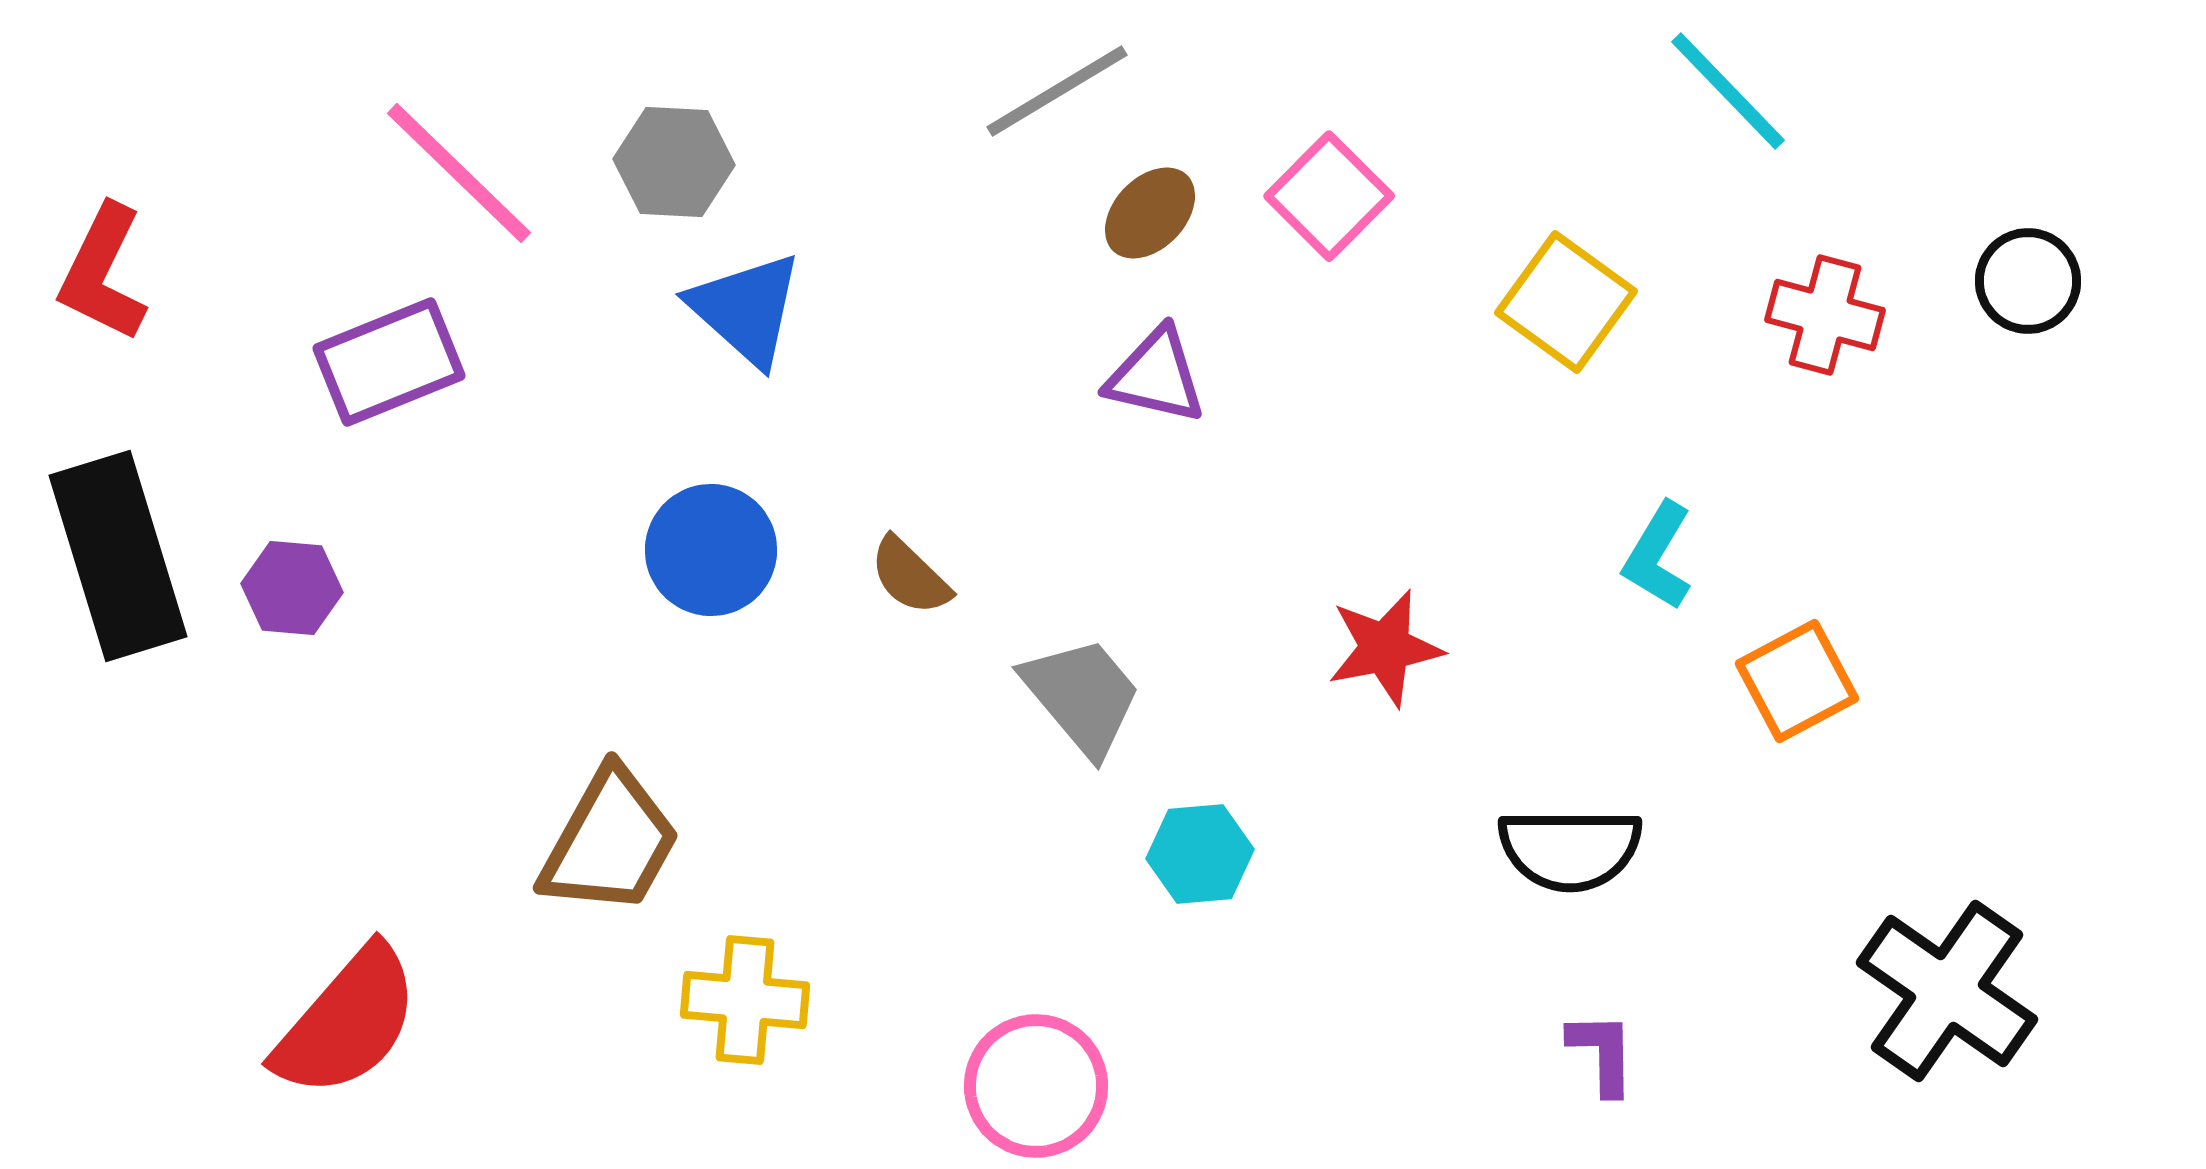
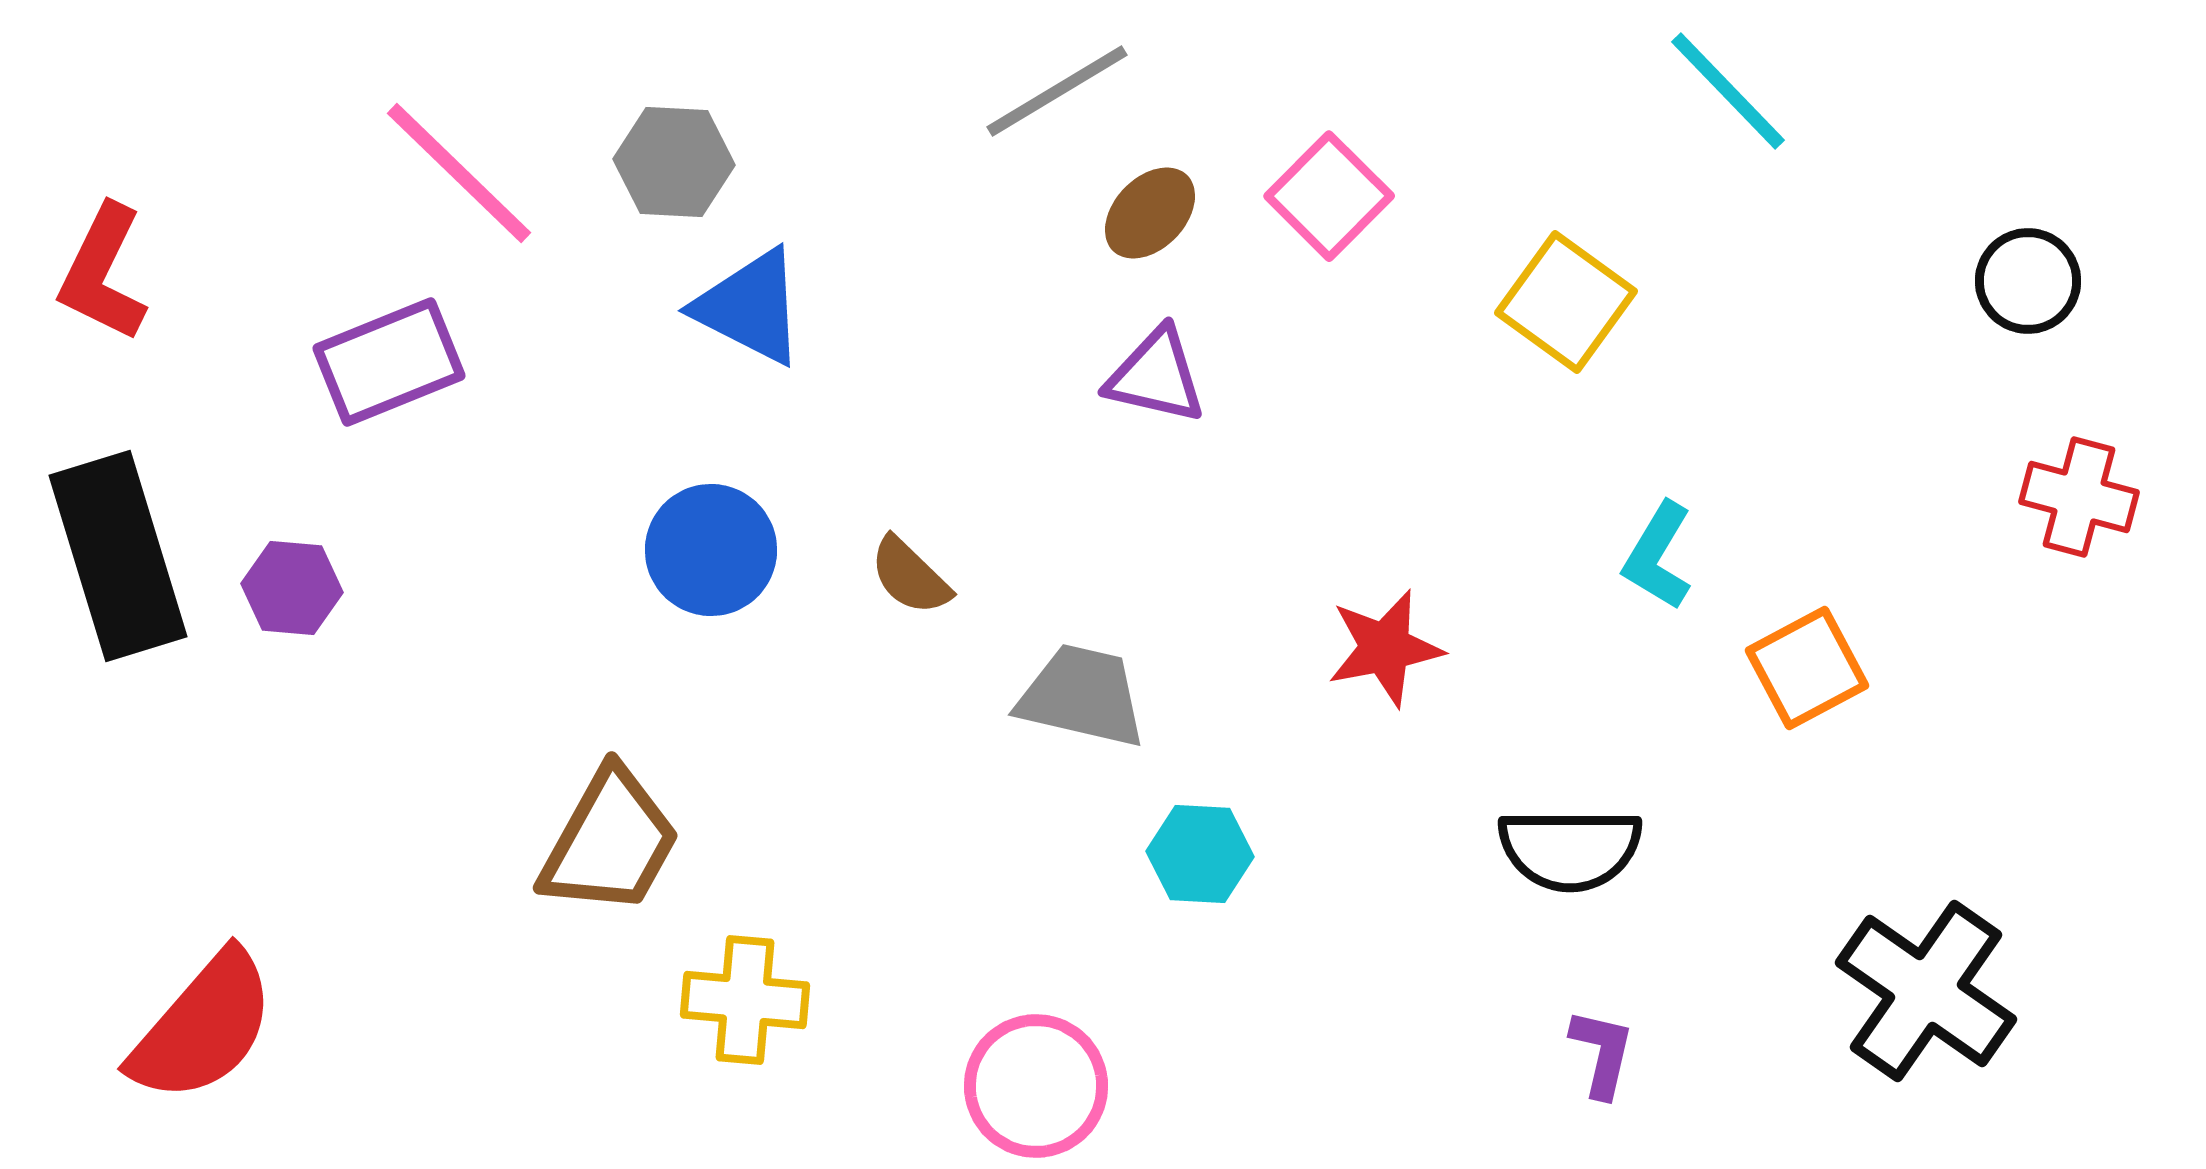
blue triangle: moved 4 px right, 2 px up; rotated 15 degrees counterclockwise
red cross: moved 254 px right, 182 px down
orange square: moved 10 px right, 13 px up
gray trapezoid: rotated 37 degrees counterclockwise
cyan hexagon: rotated 8 degrees clockwise
black cross: moved 21 px left
red semicircle: moved 144 px left, 5 px down
purple L-shape: rotated 14 degrees clockwise
